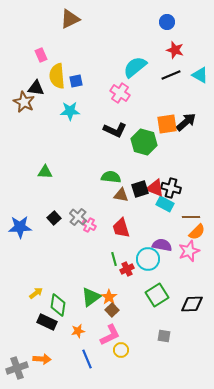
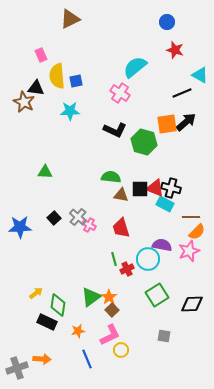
black line at (171, 75): moved 11 px right, 18 px down
black square at (140, 189): rotated 18 degrees clockwise
